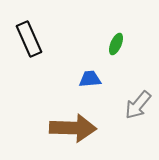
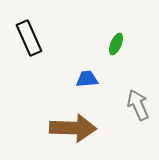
black rectangle: moved 1 px up
blue trapezoid: moved 3 px left
gray arrow: rotated 116 degrees clockwise
